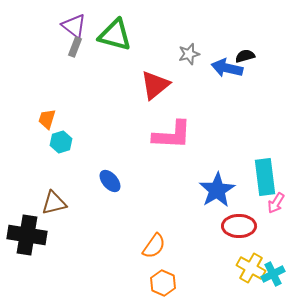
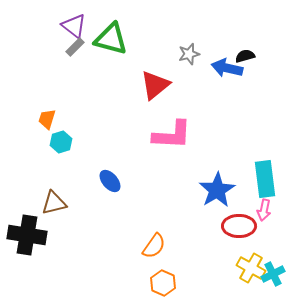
green triangle: moved 4 px left, 4 px down
gray rectangle: rotated 24 degrees clockwise
cyan rectangle: moved 2 px down
pink arrow: moved 12 px left, 7 px down; rotated 20 degrees counterclockwise
